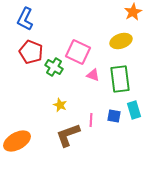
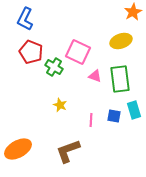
pink triangle: moved 2 px right, 1 px down
brown L-shape: moved 16 px down
orange ellipse: moved 1 px right, 8 px down
